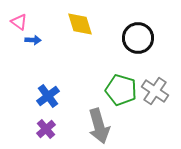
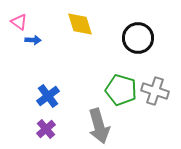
gray cross: rotated 16 degrees counterclockwise
